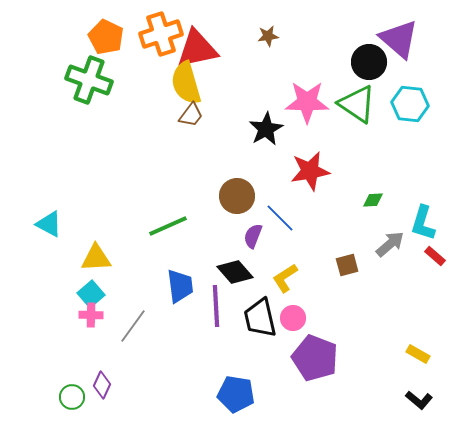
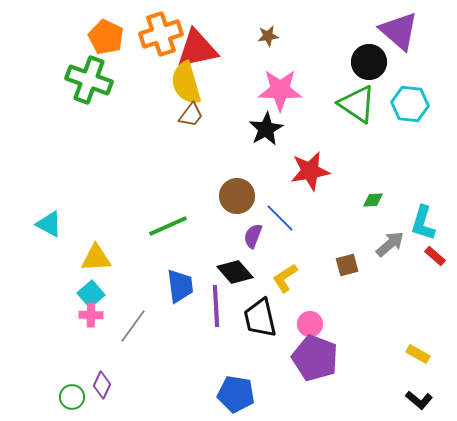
purple triangle: moved 8 px up
pink star: moved 27 px left, 12 px up
pink circle: moved 17 px right, 6 px down
